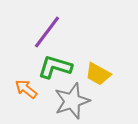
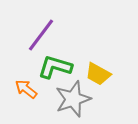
purple line: moved 6 px left, 3 px down
gray star: moved 1 px right, 2 px up
